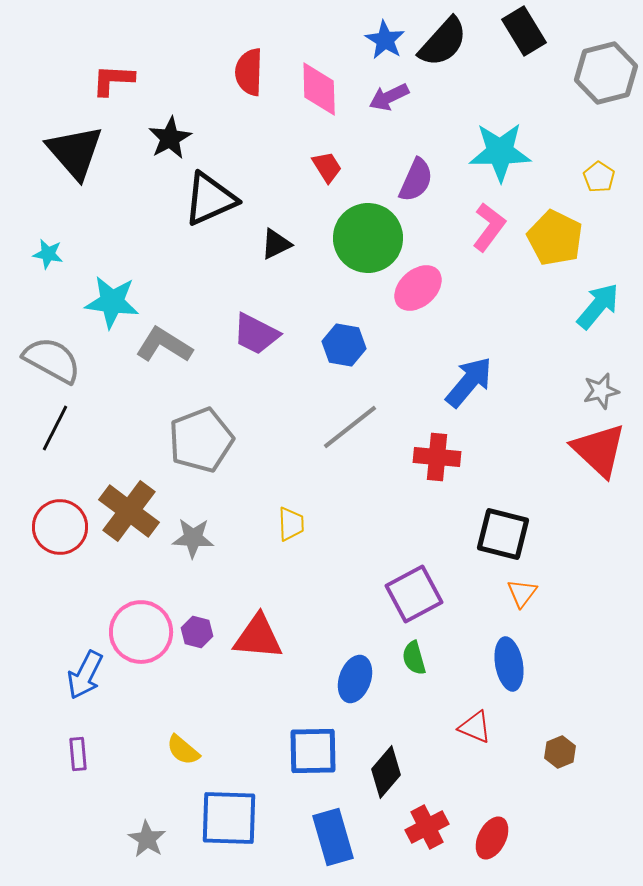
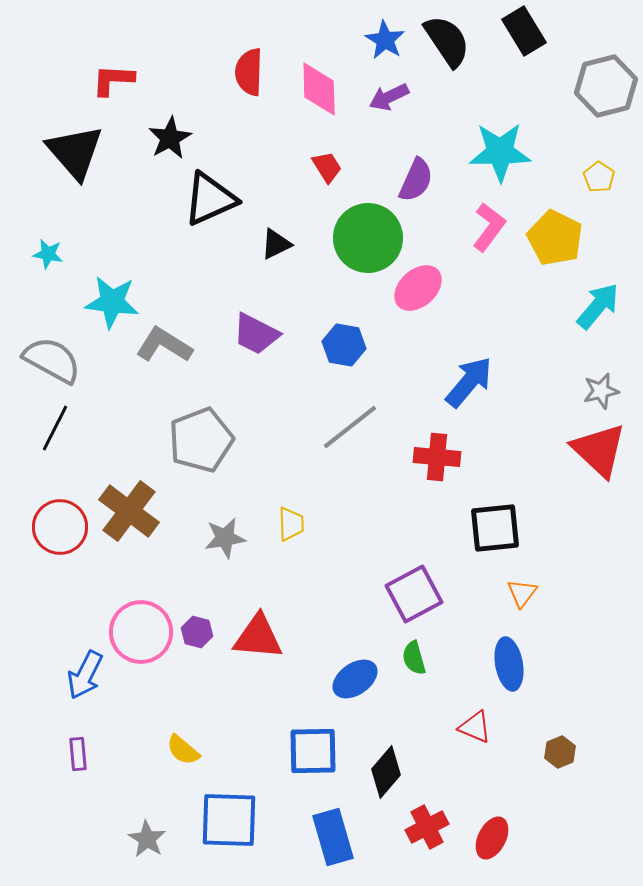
black semicircle at (443, 42): moved 4 px right, 1 px up; rotated 76 degrees counterclockwise
gray hexagon at (606, 73): moved 13 px down
black square at (503, 534): moved 8 px left, 6 px up; rotated 20 degrees counterclockwise
gray star at (193, 538): moved 32 px right; rotated 12 degrees counterclockwise
blue ellipse at (355, 679): rotated 36 degrees clockwise
blue square at (229, 818): moved 2 px down
